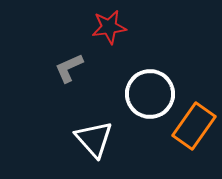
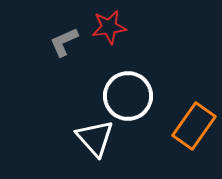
gray L-shape: moved 5 px left, 26 px up
white circle: moved 22 px left, 2 px down
white triangle: moved 1 px right, 1 px up
